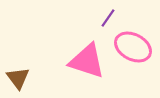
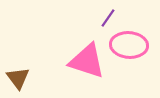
pink ellipse: moved 4 px left, 2 px up; rotated 24 degrees counterclockwise
